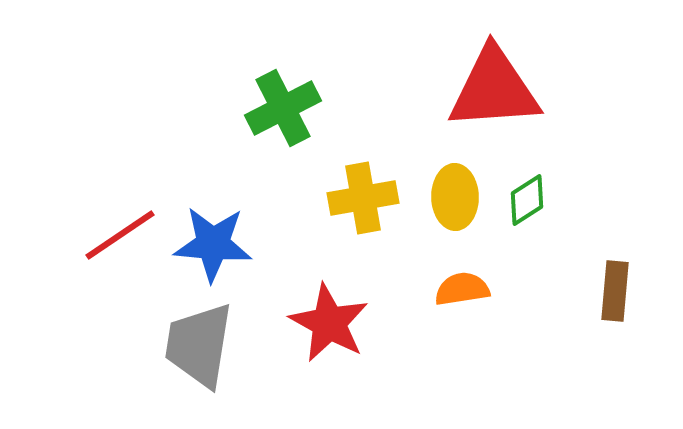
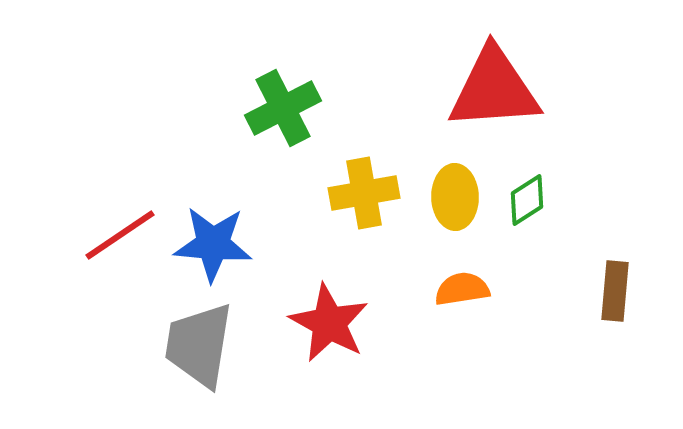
yellow cross: moved 1 px right, 5 px up
